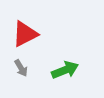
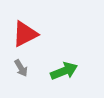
green arrow: moved 1 px left, 1 px down
